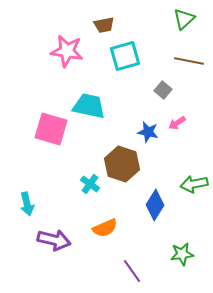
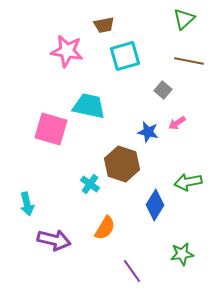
green arrow: moved 6 px left, 2 px up
orange semicircle: rotated 35 degrees counterclockwise
